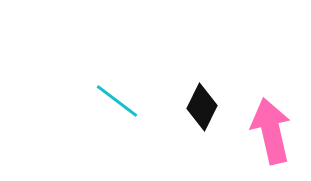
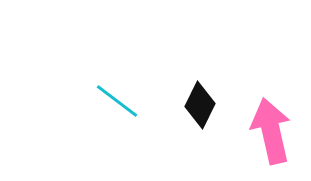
black diamond: moved 2 px left, 2 px up
